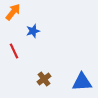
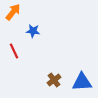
blue star: rotated 24 degrees clockwise
brown cross: moved 10 px right, 1 px down
